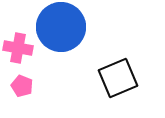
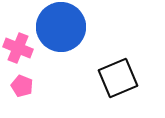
pink cross: rotated 12 degrees clockwise
